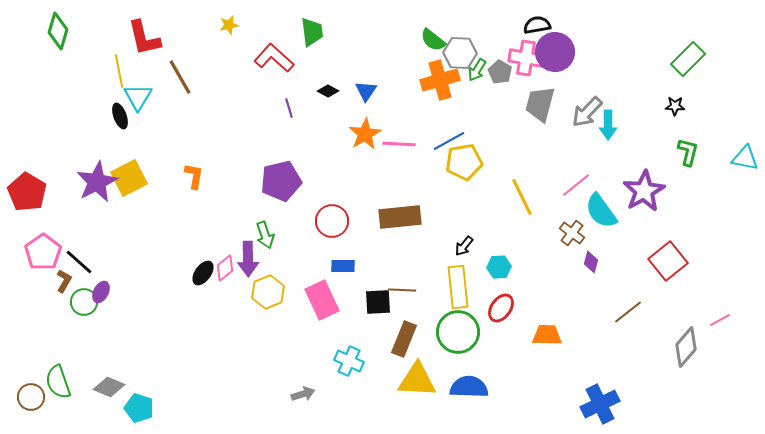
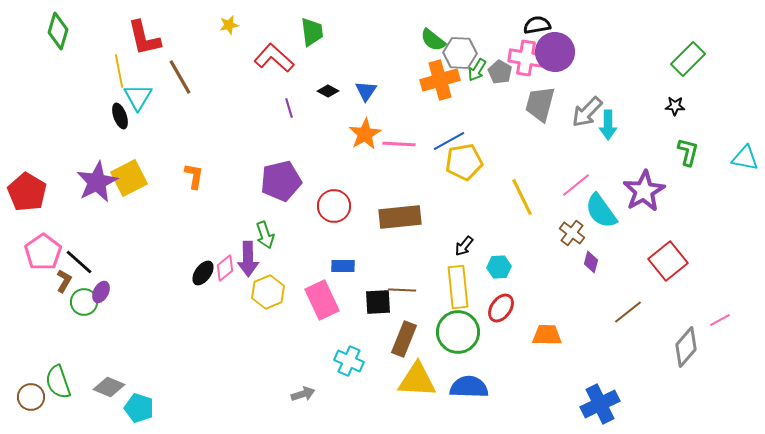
red circle at (332, 221): moved 2 px right, 15 px up
